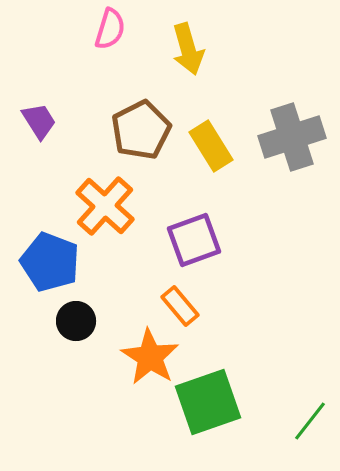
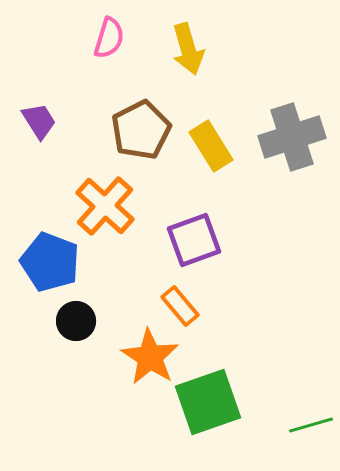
pink semicircle: moved 1 px left, 9 px down
green line: moved 1 px right, 4 px down; rotated 36 degrees clockwise
